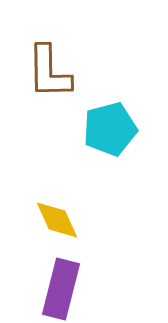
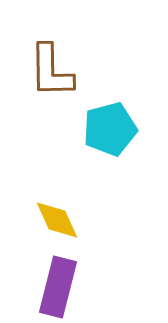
brown L-shape: moved 2 px right, 1 px up
purple rectangle: moved 3 px left, 2 px up
